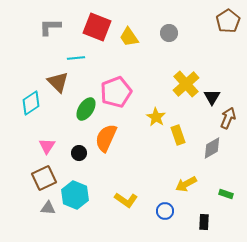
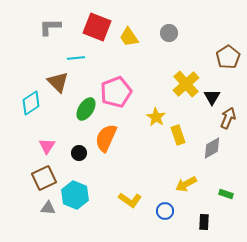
brown pentagon: moved 36 px down
yellow L-shape: moved 4 px right
